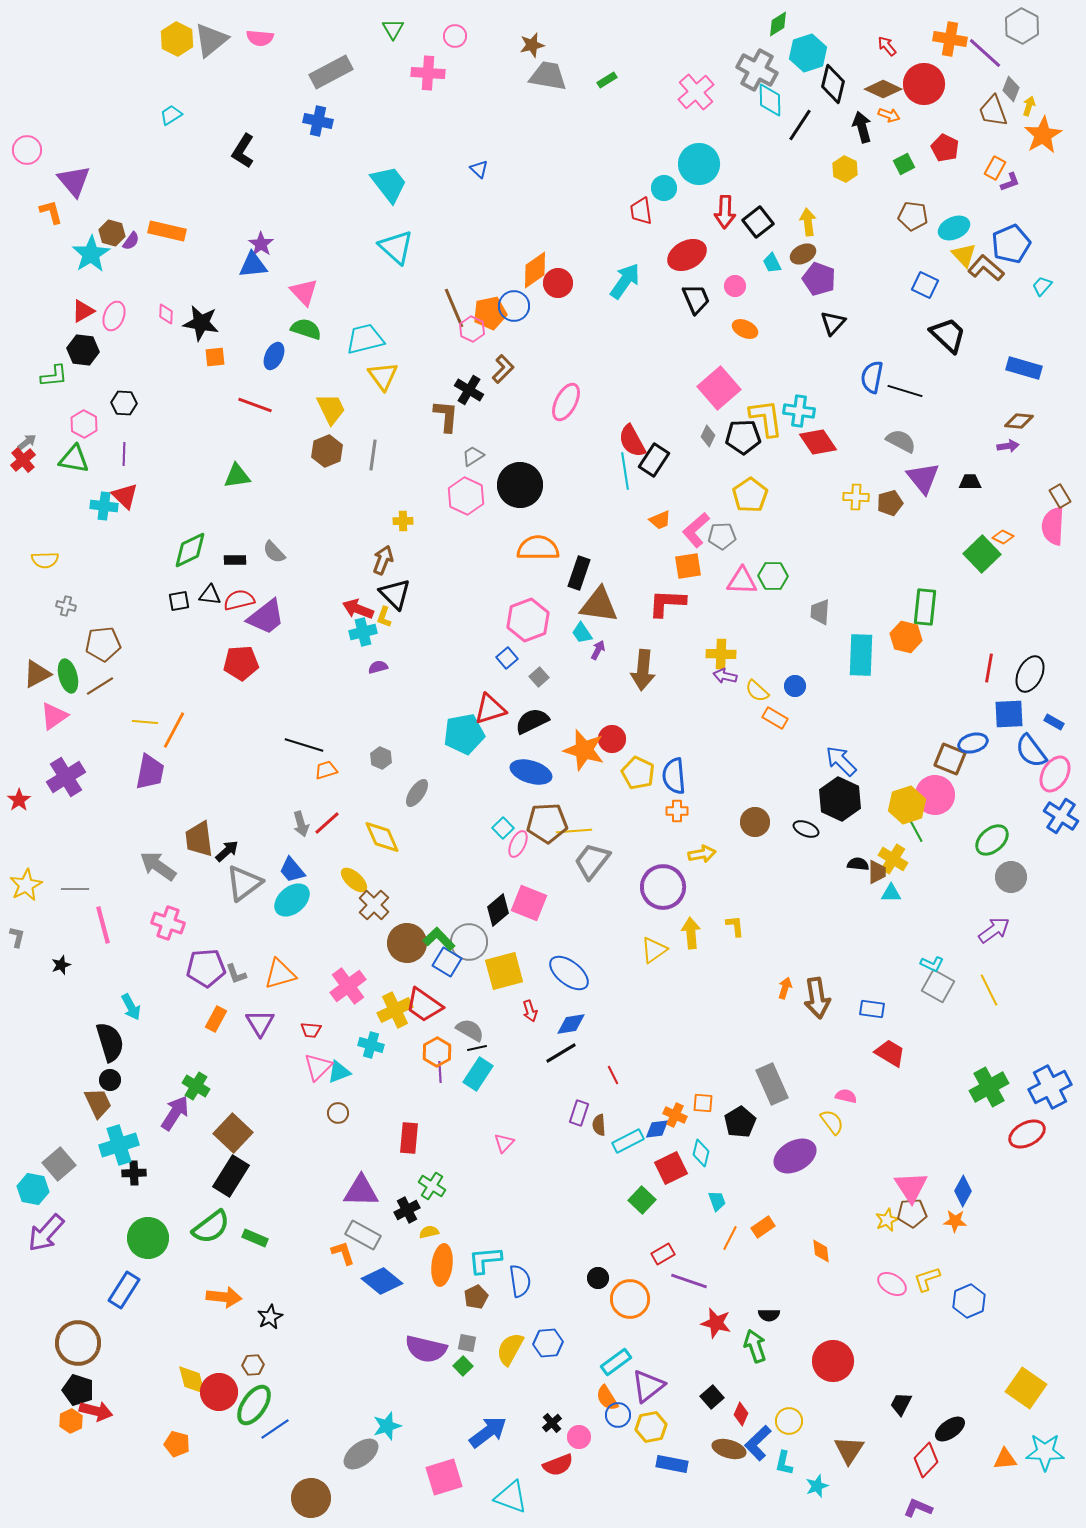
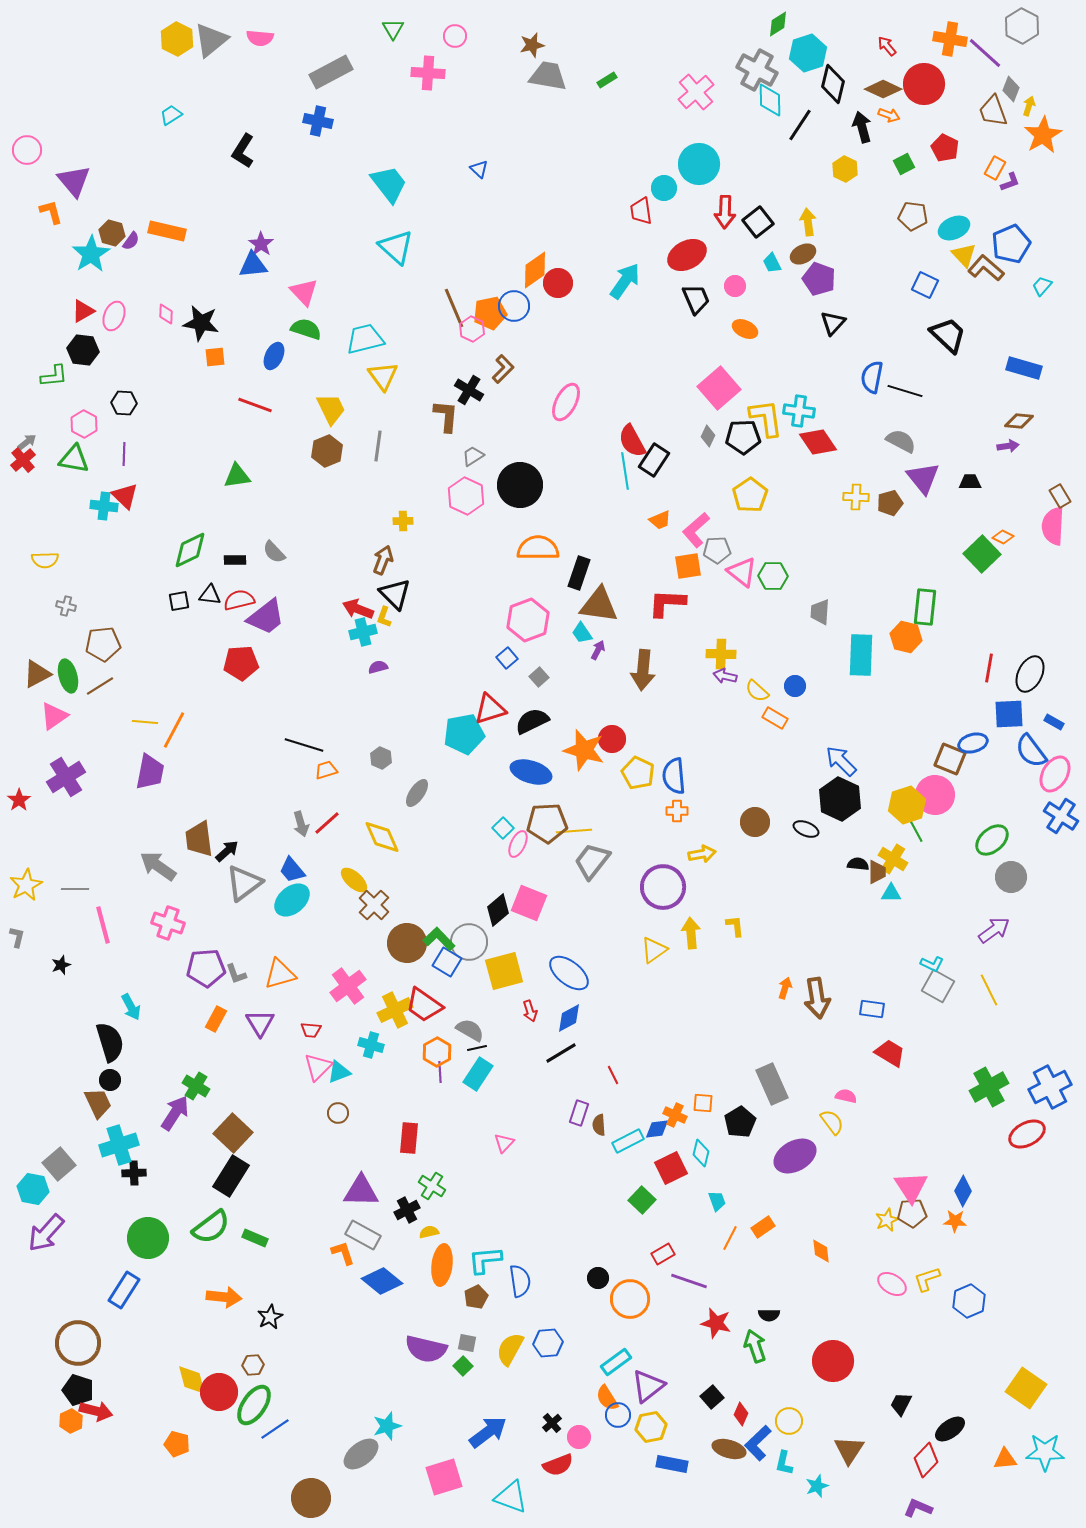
gray line at (373, 455): moved 5 px right, 9 px up
gray pentagon at (722, 536): moved 5 px left, 14 px down
pink triangle at (742, 581): moved 9 px up; rotated 36 degrees clockwise
blue diamond at (571, 1024): moved 2 px left, 6 px up; rotated 20 degrees counterclockwise
